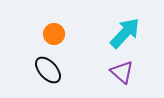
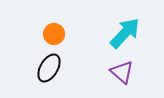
black ellipse: moved 1 px right, 2 px up; rotated 72 degrees clockwise
